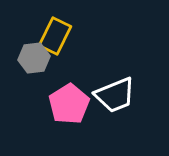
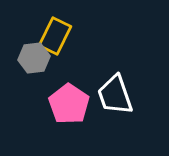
white trapezoid: rotated 93 degrees clockwise
pink pentagon: rotated 6 degrees counterclockwise
